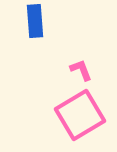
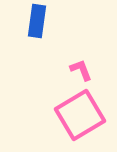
blue rectangle: moved 2 px right; rotated 12 degrees clockwise
